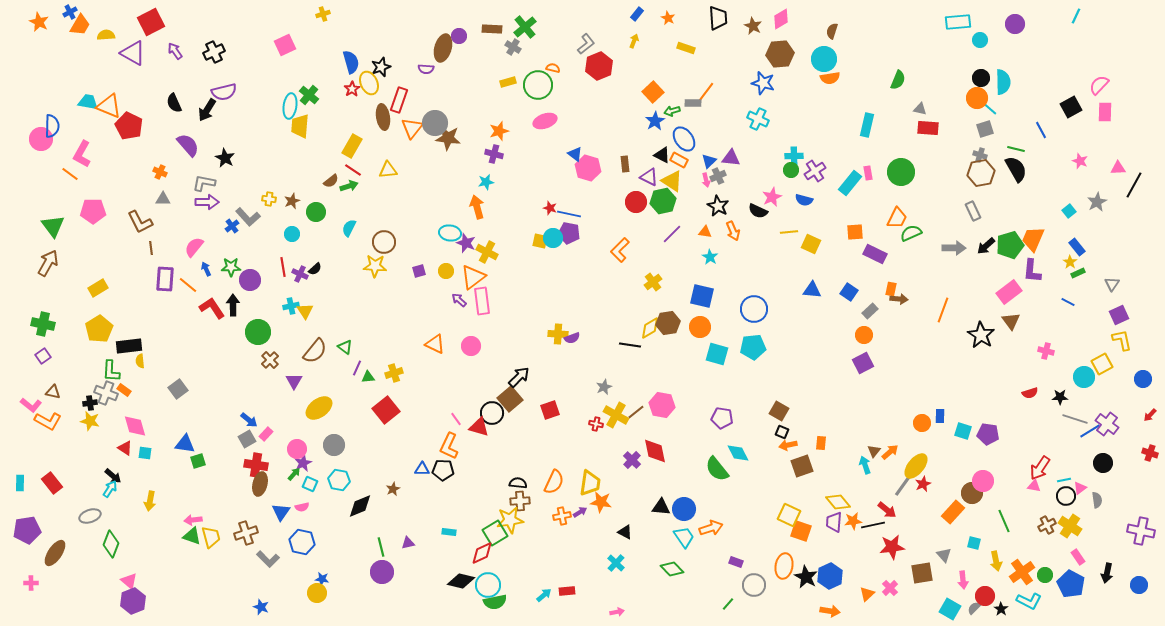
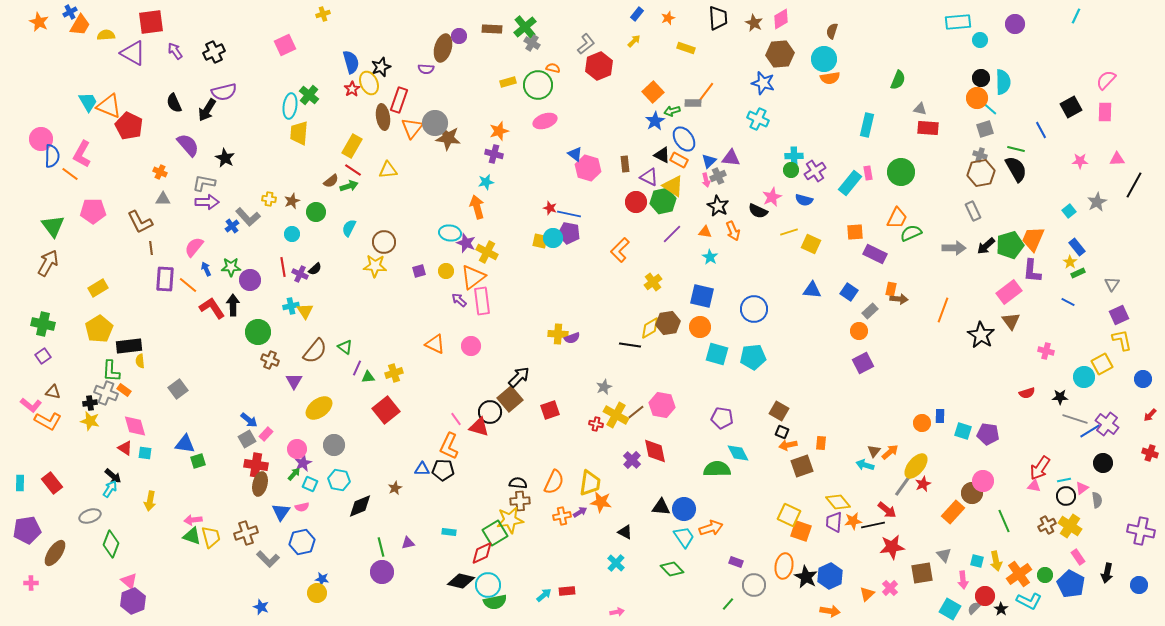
orange star at (668, 18): rotated 24 degrees clockwise
red square at (151, 22): rotated 20 degrees clockwise
brown star at (753, 26): moved 1 px right, 3 px up
yellow arrow at (634, 41): rotated 24 degrees clockwise
gray cross at (513, 47): moved 19 px right, 4 px up
pink semicircle at (1099, 85): moved 7 px right, 5 px up
cyan trapezoid at (88, 102): rotated 50 degrees clockwise
blue semicircle at (52, 126): moved 30 px down
yellow trapezoid at (300, 126): moved 1 px left, 7 px down
pink star at (1080, 161): rotated 21 degrees counterclockwise
pink triangle at (1118, 168): moved 1 px left, 9 px up
yellow triangle at (672, 181): moved 1 px right, 5 px down
yellow line at (789, 232): rotated 12 degrees counterclockwise
orange circle at (864, 335): moved 5 px left, 4 px up
cyan pentagon at (753, 347): moved 10 px down
brown cross at (270, 360): rotated 24 degrees counterclockwise
red semicircle at (1030, 393): moved 3 px left
black circle at (492, 413): moved 2 px left, 1 px up
cyan arrow at (865, 465): rotated 54 degrees counterclockwise
green semicircle at (717, 469): rotated 128 degrees clockwise
pink triangle at (1080, 488): moved 2 px right
brown star at (393, 489): moved 2 px right, 1 px up
blue hexagon at (302, 542): rotated 25 degrees counterclockwise
cyan square at (974, 543): moved 3 px right, 18 px down
orange cross at (1022, 572): moved 3 px left, 2 px down
